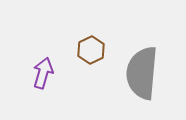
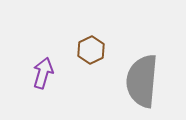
gray semicircle: moved 8 px down
